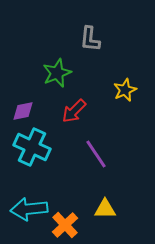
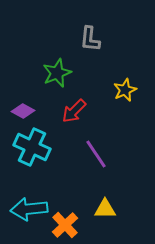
purple diamond: rotated 40 degrees clockwise
